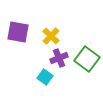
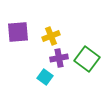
purple square: rotated 15 degrees counterclockwise
yellow cross: rotated 24 degrees clockwise
purple cross: rotated 12 degrees clockwise
